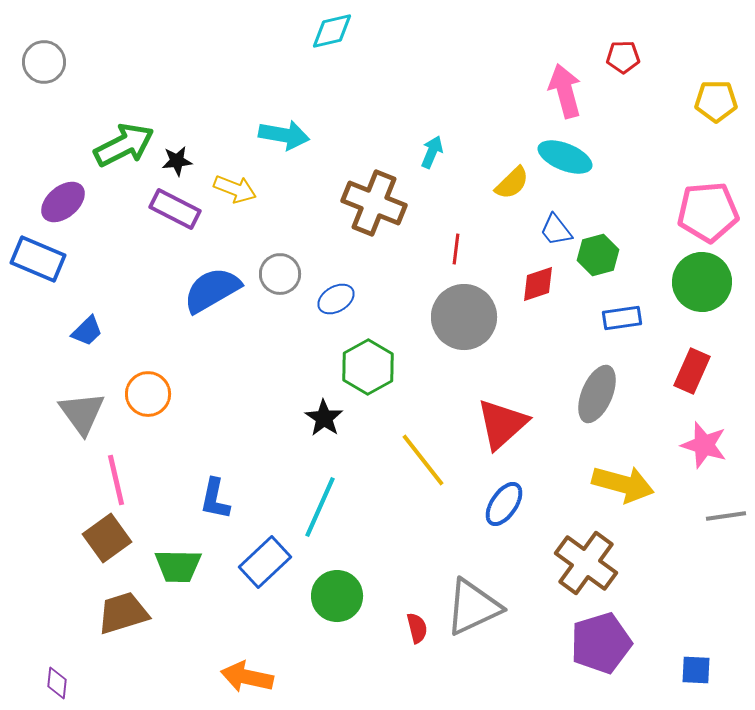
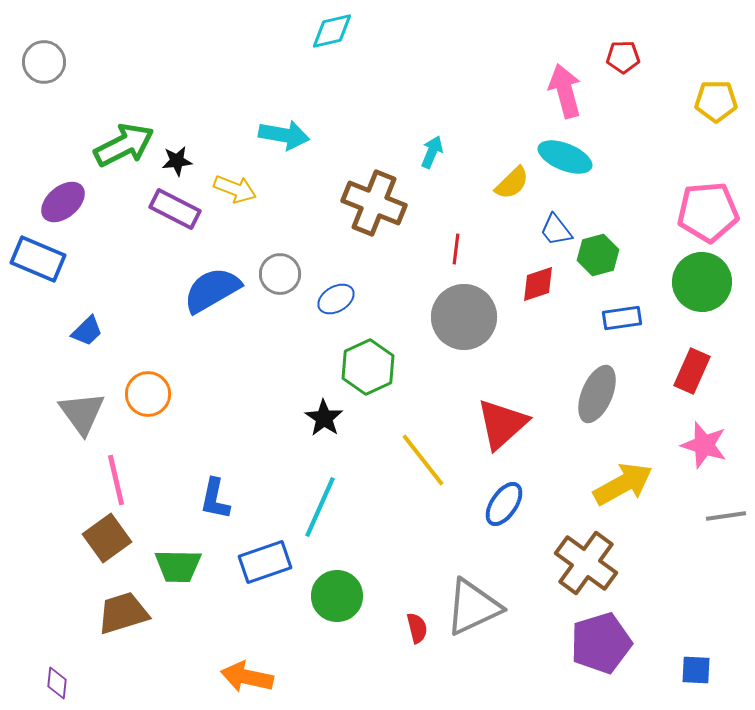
green hexagon at (368, 367): rotated 4 degrees clockwise
yellow arrow at (623, 484): rotated 44 degrees counterclockwise
blue rectangle at (265, 562): rotated 24 degrees clockwise
